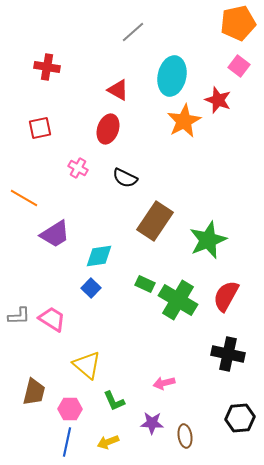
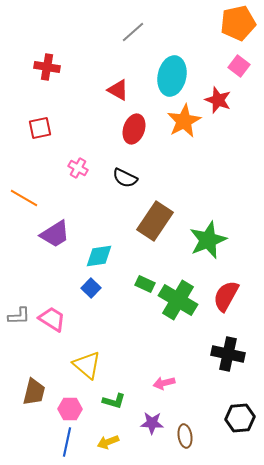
red ellipse: moved 26 px right
green L-shape: rotated 50 degrees counterclockwise
